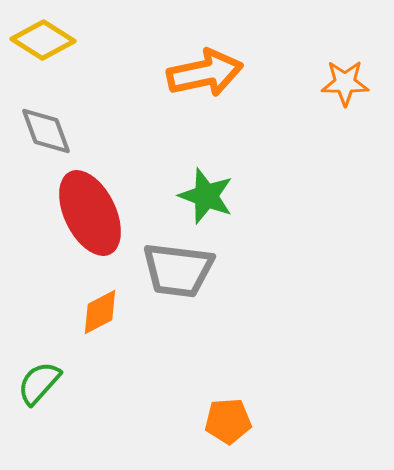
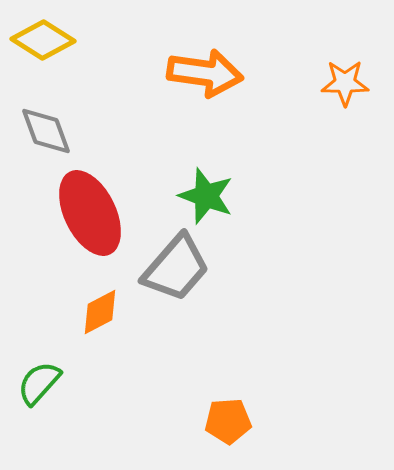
orange arrow: rotated 20 degrees clockwise
gray trapezoid: moved 2 px left, 2 px up; rotated 56 degrees counterclockwise
